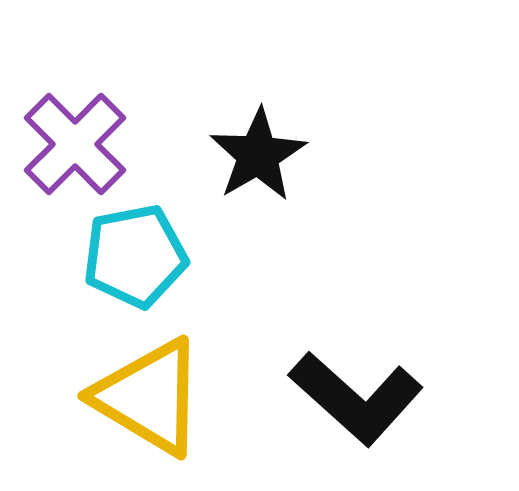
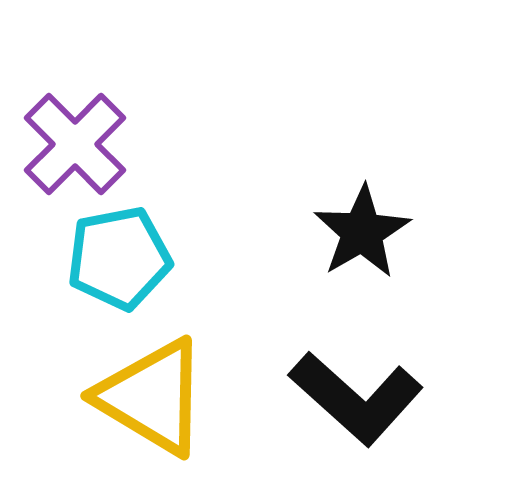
black star: moved 104 px right, 77 px down
cyan pentagon: moved 16 px left, 2 px down
yellow triangle: moved 3 px right
